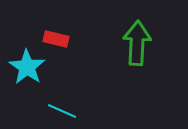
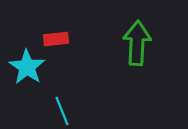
red rectangle: rotated 20 degrees counterclockwise
cyan line: rotated 44 degrees clockwise
